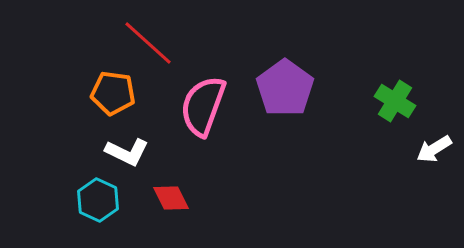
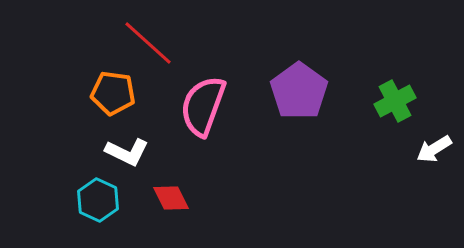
purple pentagon: moved 14 px right, 3 px down
green cross: rotated 30 degrees clockwise
